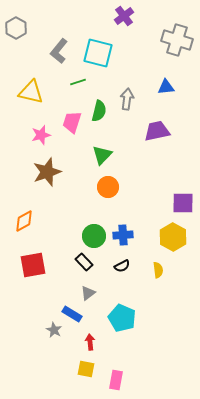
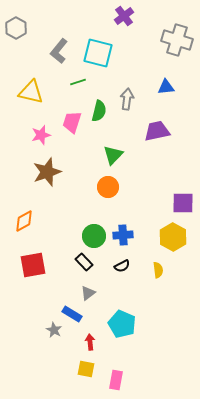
green triangle: moved 11 px right
cyan pentagon: moved 6 px down
